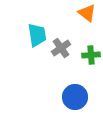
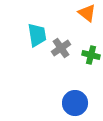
green cross: rotated 18 degrees clockwise
blue circle: moved 6 px down
